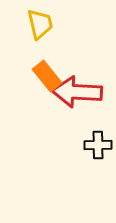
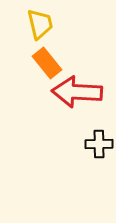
orange rectangle: moved 13 px up
black cross: moved 1 px right, 1 px up
